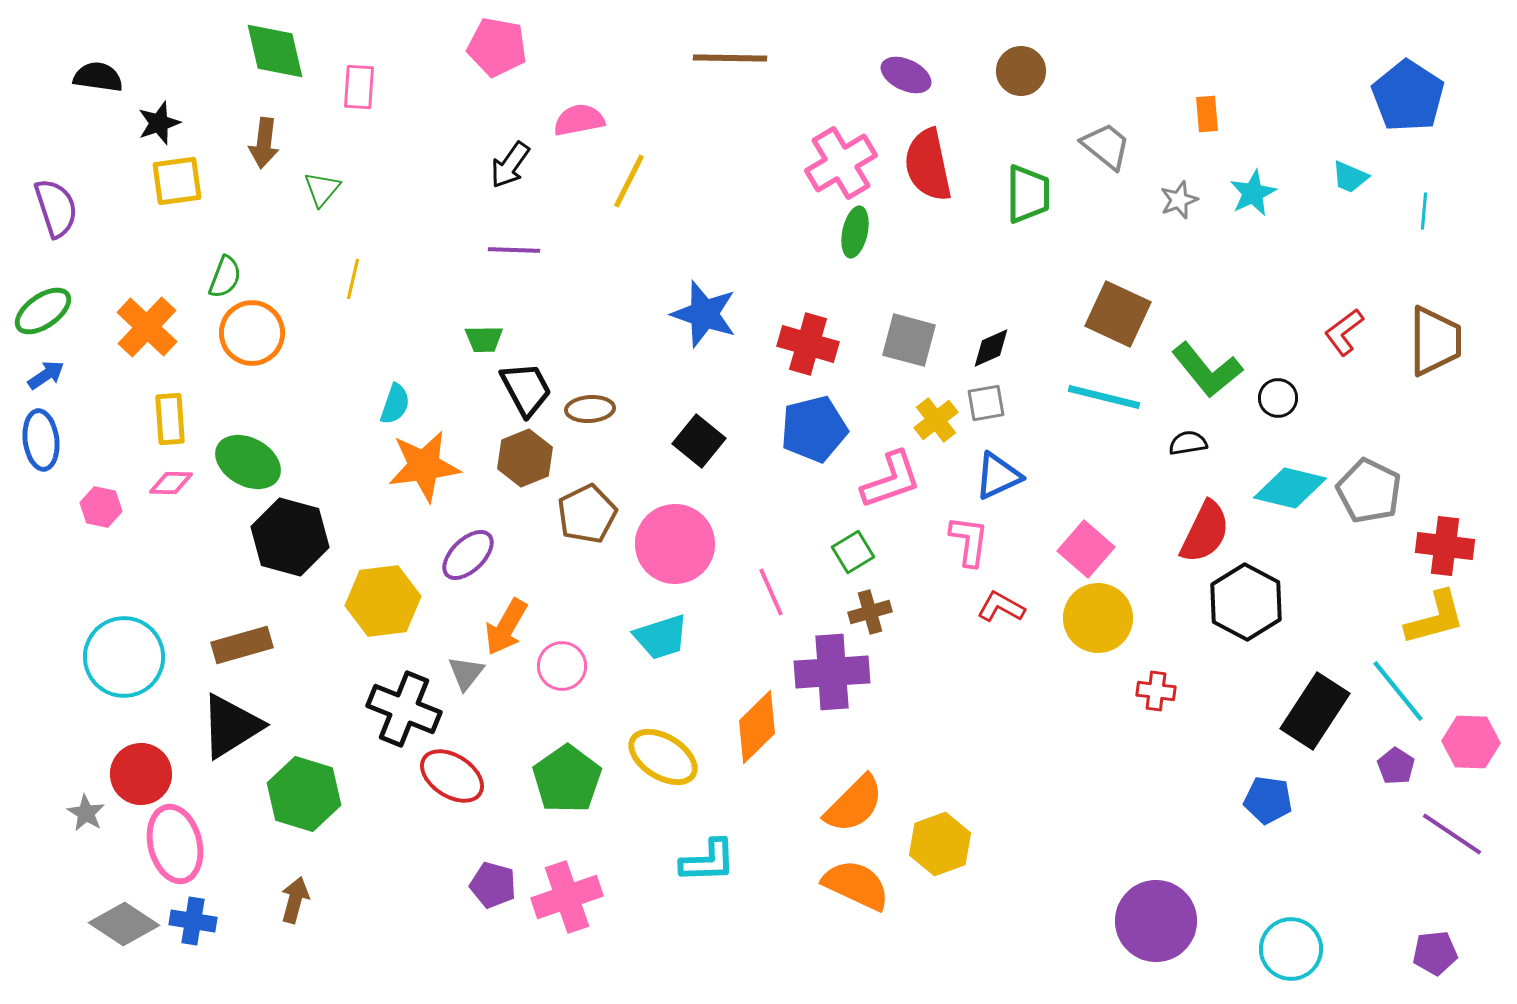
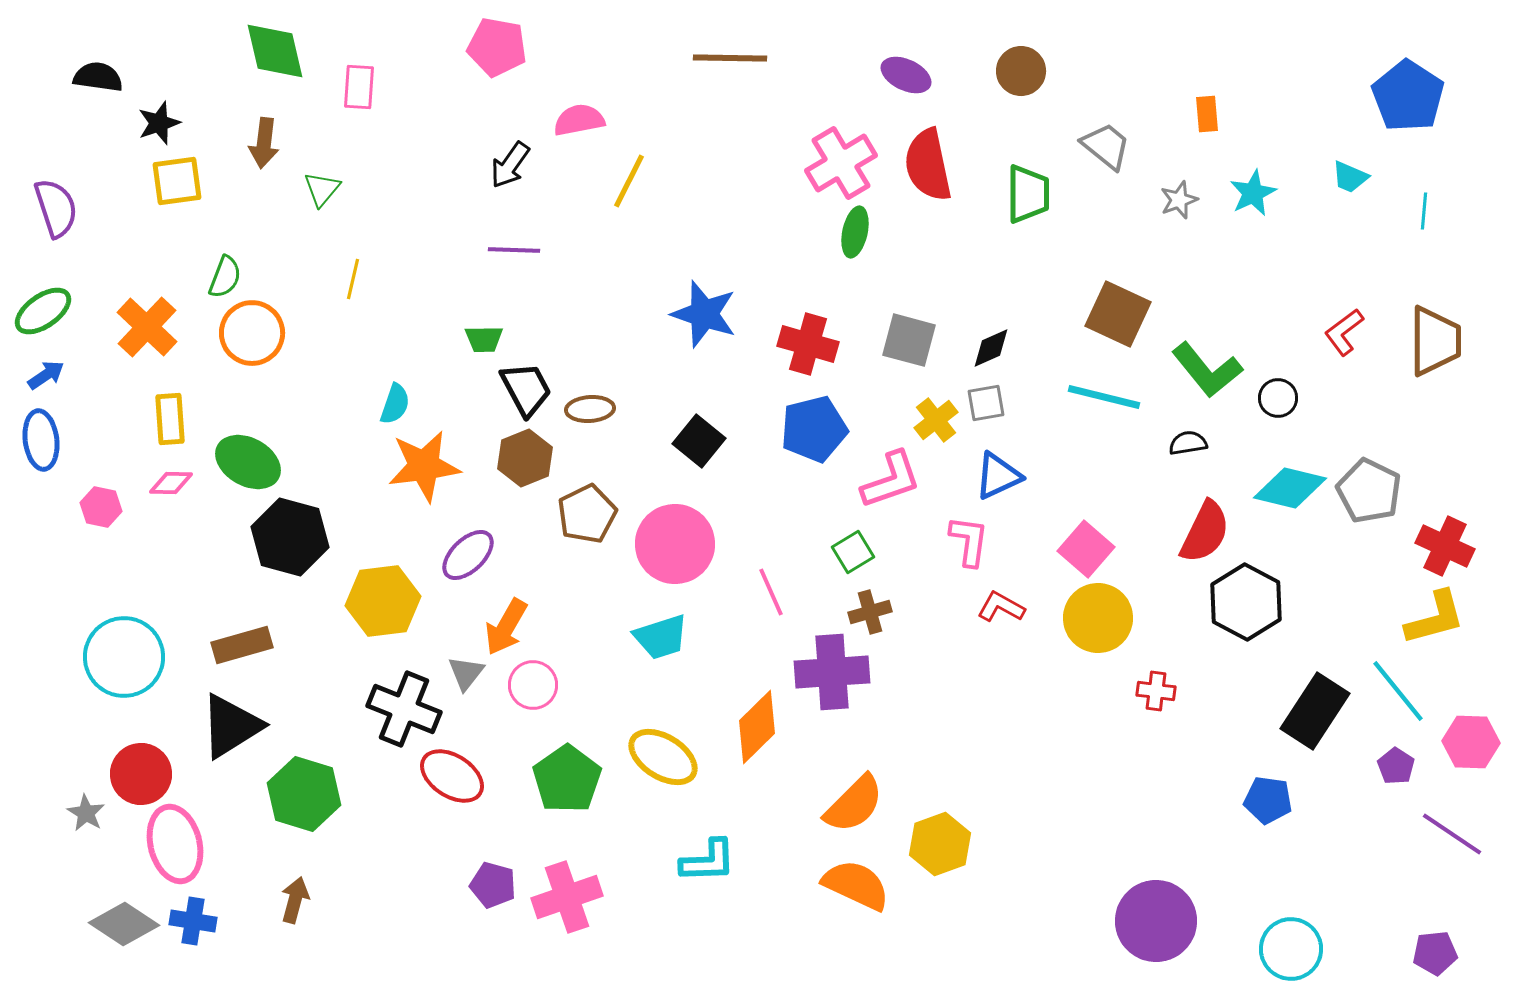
red cross at (1445, 546): rotated 18 degrees clockwise
pink circle at (562, 666): moved 29 px left, 19 px down
